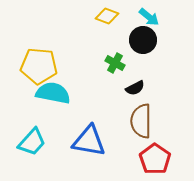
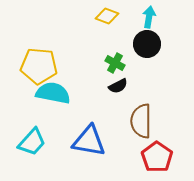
cyan arrow: rotated 120 degrees counterclockwise
black circle: moved 4 px right, 4 px down
black semicircle: moved 17 px left, 2 px up
red pentagon: moved 2 px right, 2 px up
